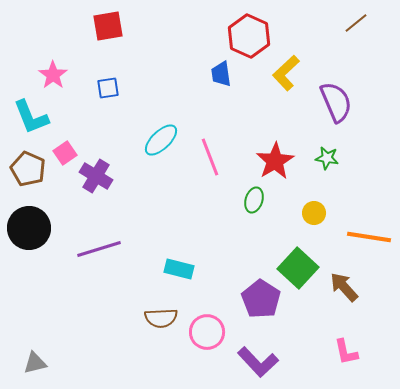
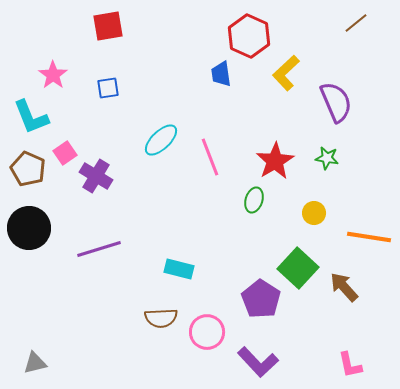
pink L-shape: moved 4 px right, 13 px down
